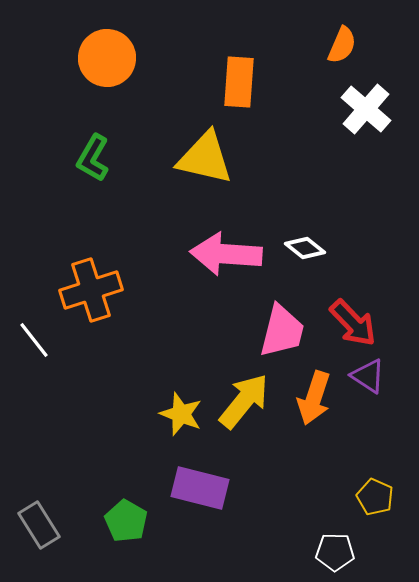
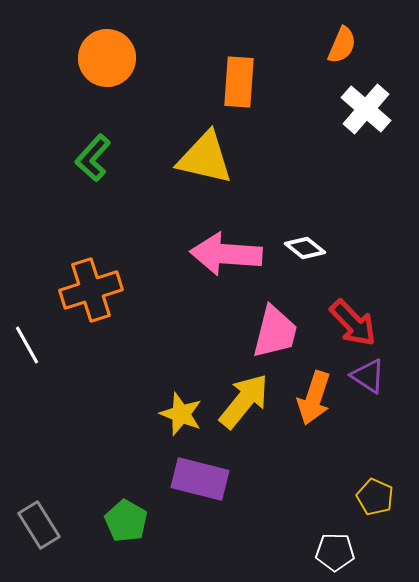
green L-shape: rotated 12 degrees clockwise
pink trapezoid: moved 7 px left, 1 px down
white line: moved 7 px left, 5 px down; rotated 9 degrees clockwise
purple rectangle: moved 9 px up
